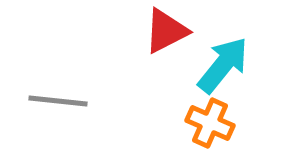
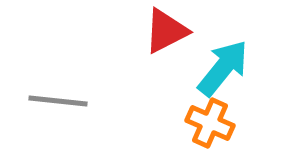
cyan arrow: moved 3 px down
